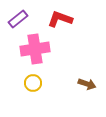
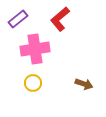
red L-shape: rotated 60 degrees counterclockwise
brown arrow: moved 3 px left
